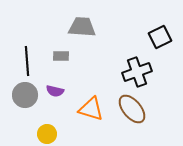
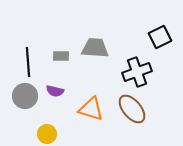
gray trapezoid: moved 13 px right, 21 px down
black line: moved 1 px right, 1 px down
gray circle: moved 1 px down
